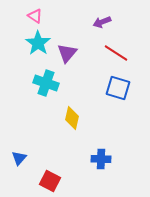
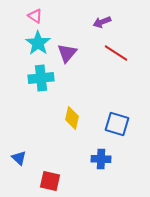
cyan cross: moved 5 px left, 5 px up; rotated 25 degrees counterclockwise
blue square: moved 1 px left, 36 px down
blue triangle: rotated 28 degrees counterclockwise
red square: rotated 15 degrees counterclockwise
